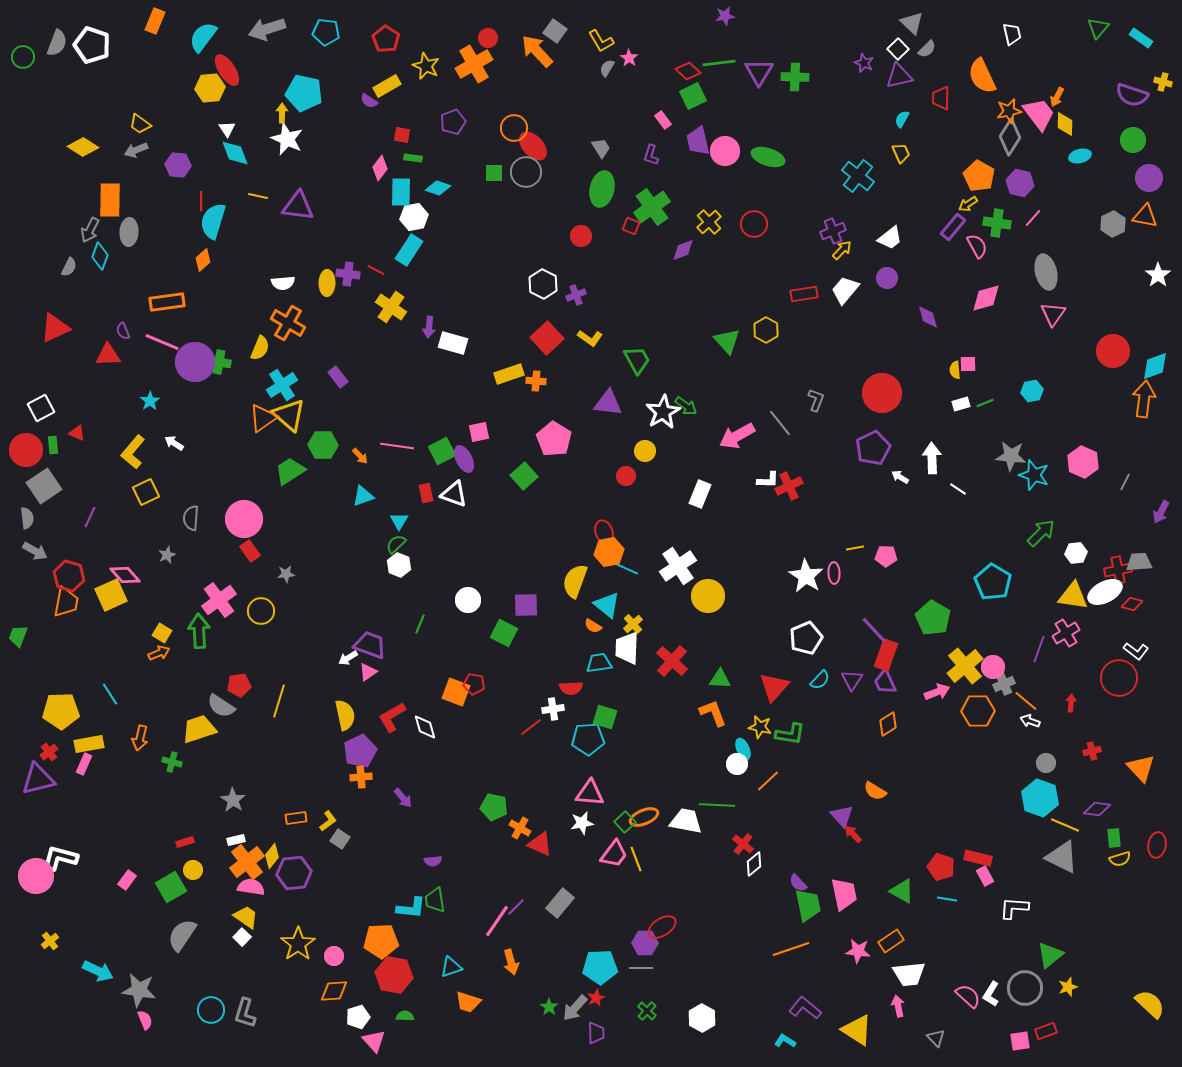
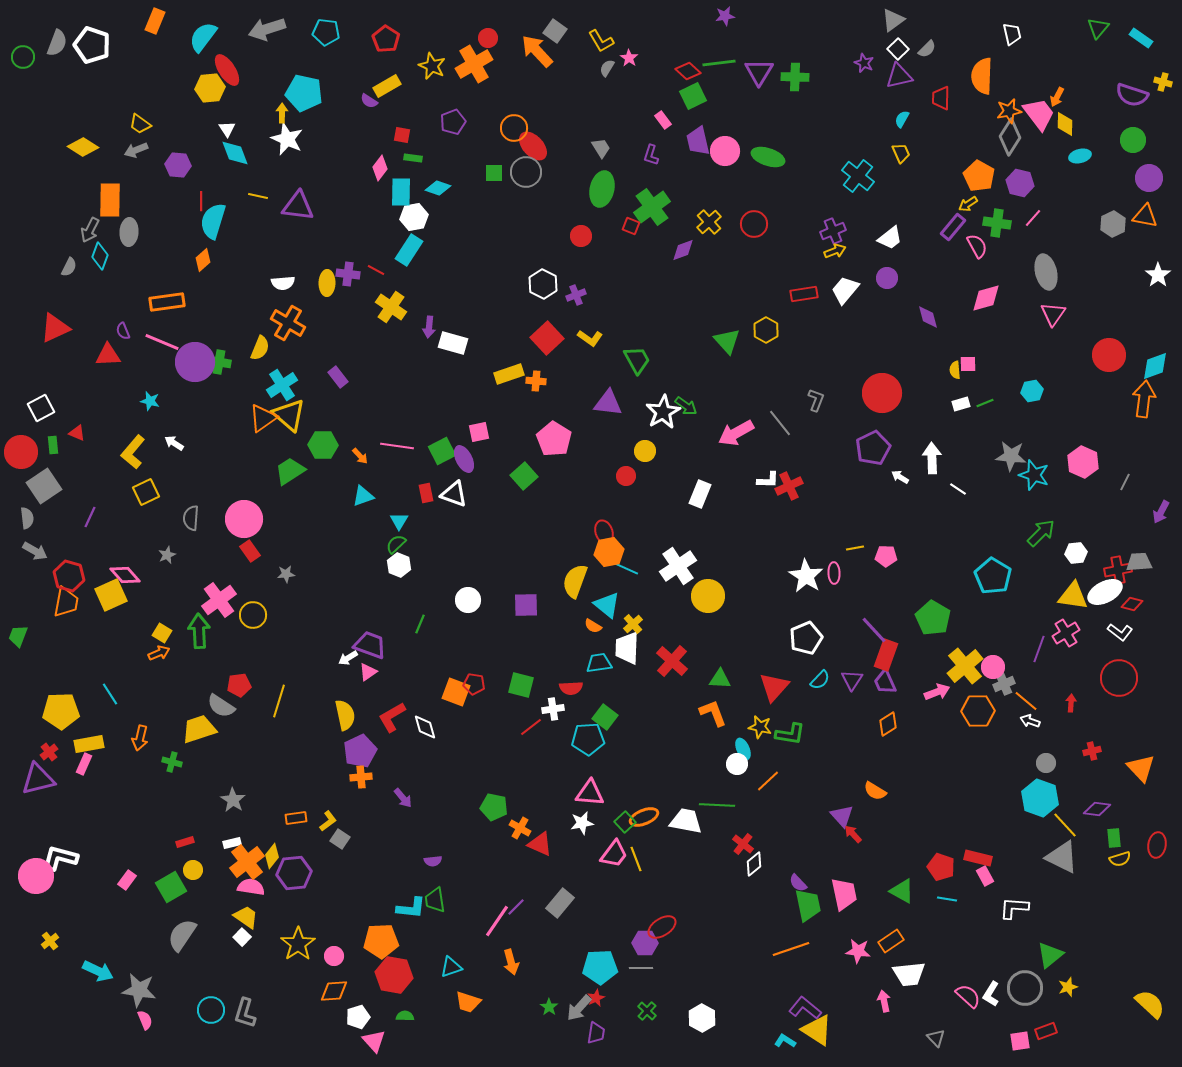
gray triangle at (912, 23): moved 19 px left, 3 px up; rotated 40 degrees clockwise
yellow star at (426, 66): moved 6 px right
orange semicircle at (982, 76): rotated 27 degrees clockwise
yellow arrow at (842, 250): moved 7 px left, 1 px down; rotated 25 degrees clockwise
red circle at (1113, 351): moved 4 px left, 4 px down
cyan star at (150, 401): rotated 24 degrees counterclockwise
pink arrow at (737, 436): moved 1 px left, 3 px up
red circle at (26, 450): moved 5 px left, 2 px down
cyan pentagon at (993, 582): moved 6 px up
yellow circle at (261, 611): moved 8 px left, 4 px down
green square at (504, 633): moved 17 px right, 52 px down; rotated 12 degrees counterclockwise
white L-shape at (1136, 651): moved 16 px left, 19 px up
green square at (605, 717): rotated 20 degrees clockwise
yellow line at (1065, 825): rotated 24 degrees clockwise
white rectangle at (236, 840): moved 4 px left, 3 px down
pink arrow at (898, 1006): moved 14 px left, 5 px up
gray arrow at (575, 1008): moved 4 px right
yellow triangle at (857, 1030): moved 40 px left
purple trapezoid at (596, 1033): rotated 10 degrees clockwise
